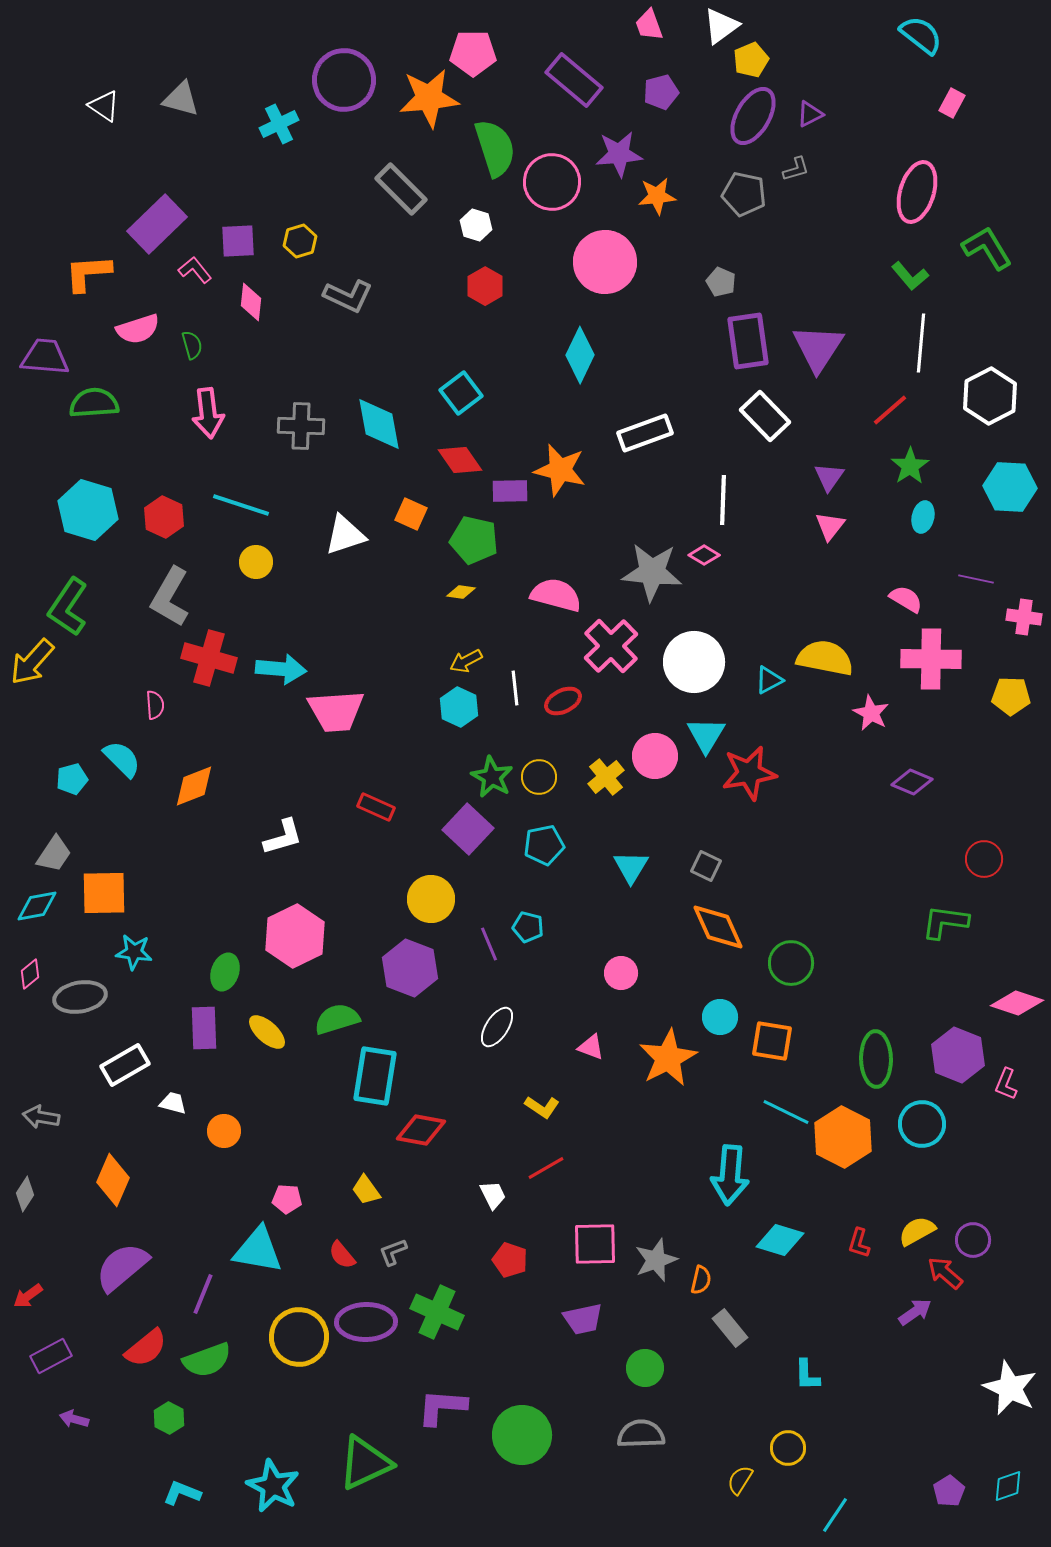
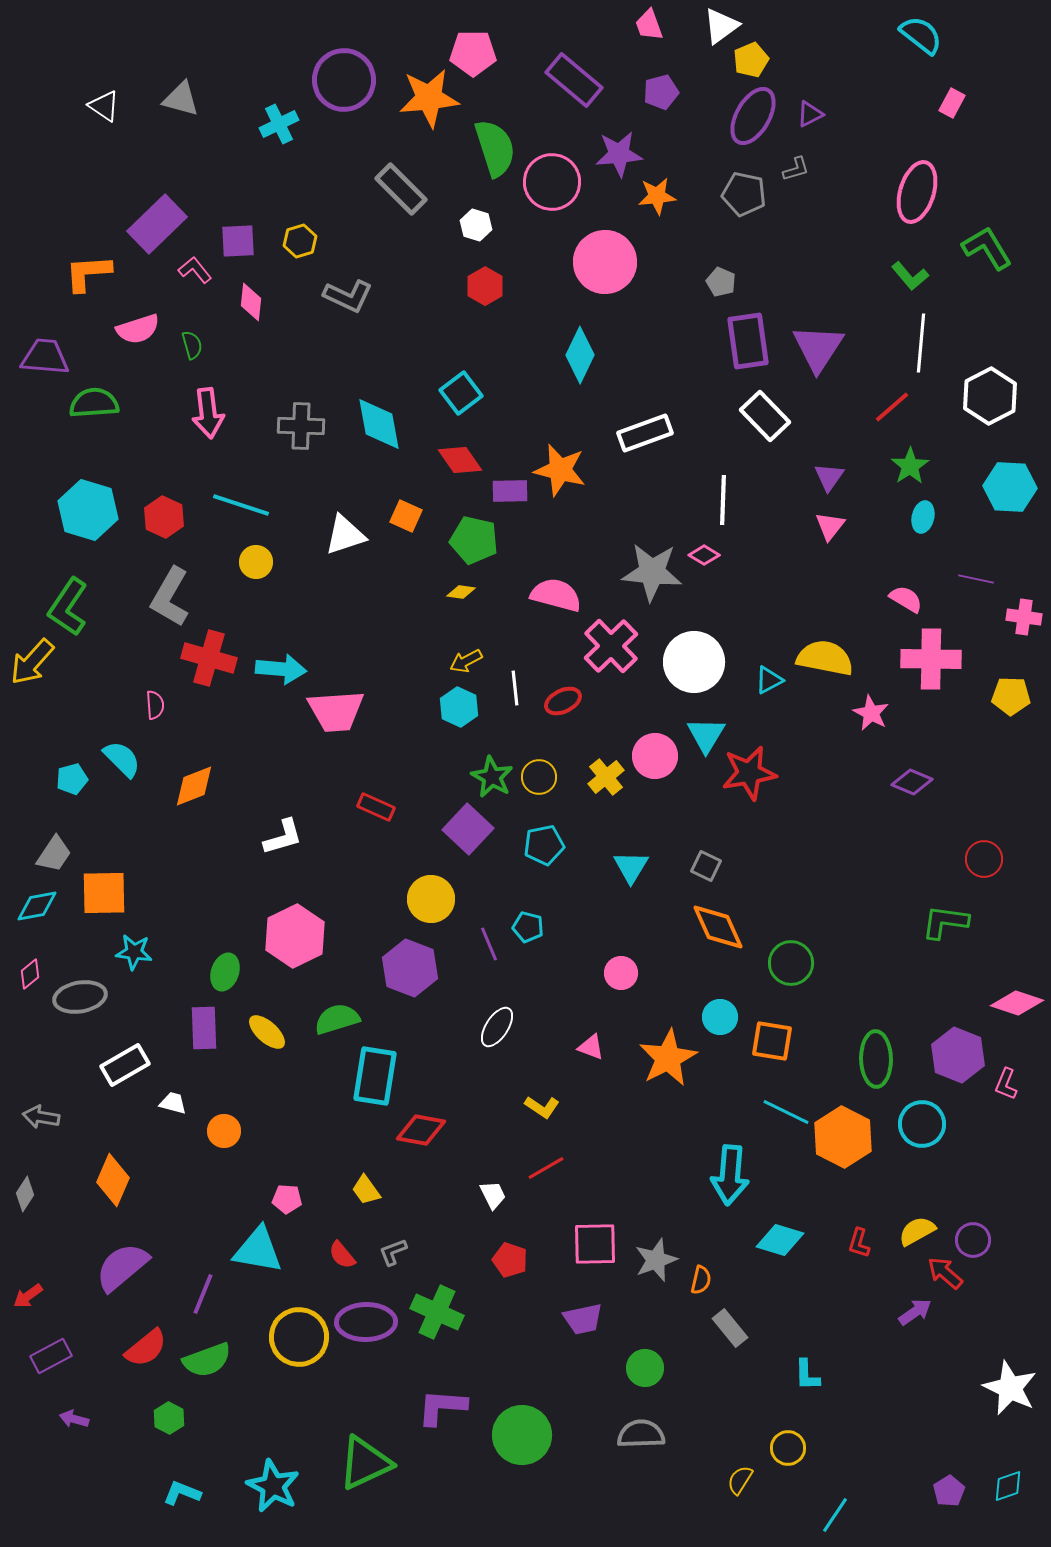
red line at (890, 410): moved 2 px right, 3 px up
orange square at (411, 514): moved 5 px left, 2 px down
